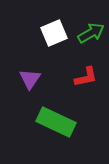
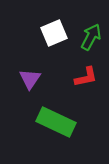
green arrow: moved 4 px down; rotated 32 degrees counterclockwise
